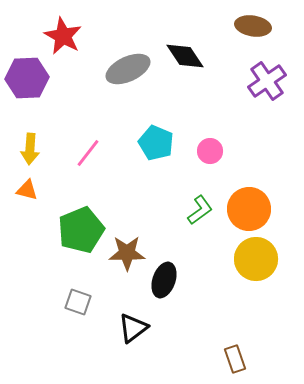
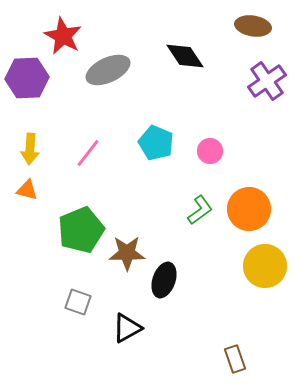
gray ellipse: moved 20 px left, 1 px down
yellow circle: moved 9 px right, 7 px down
black triangle: moved 6 px left; rotated 8 degrees clockwise
